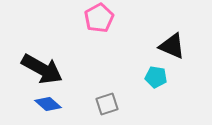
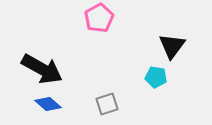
black triangle: rotated 44 degrees clockwise
